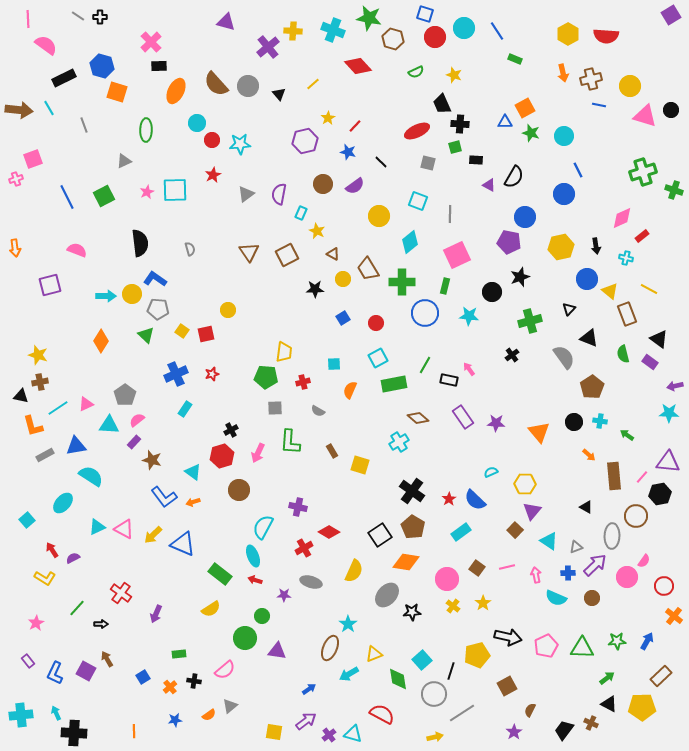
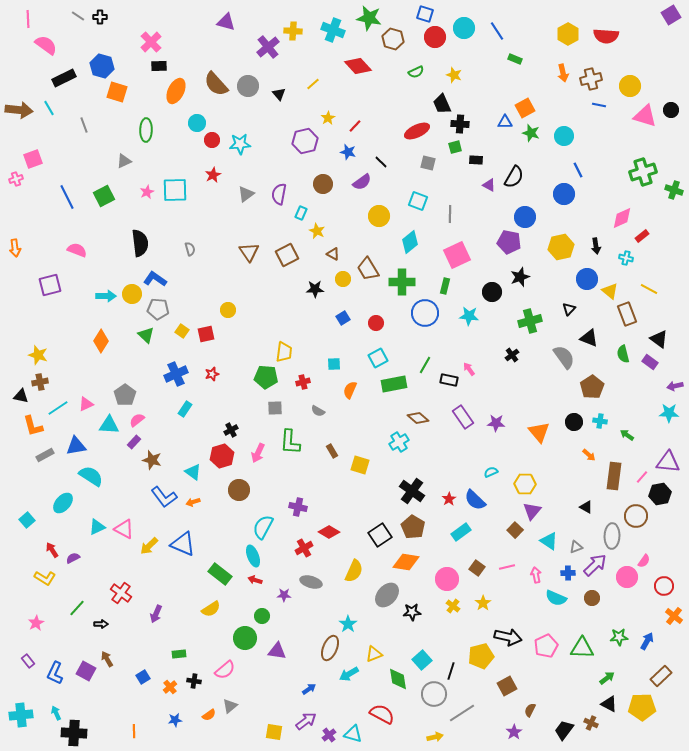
purple semicircle at (355, 186): moved 7 px right, 4 px up
brown rectangle at (614, 476): rotated 12 degrees clockwise
yellow arrow at (153, 535): moved 4 px left, 11 px down
green star at (617, 641): moved 2 px right, 4 px up
yellow pentagon at (477, 655): moved 4 px right, 1 px down
